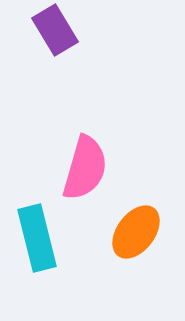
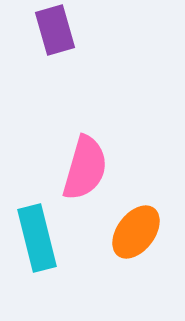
purple rectangle: rotated 15 degrees clockwise
